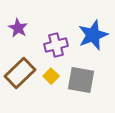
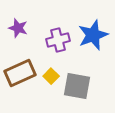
purple star: rotated 12 degrees counterclockwise
purple cross: moved 2 px right, 5 px up
brown rectangle: rotated 20 degrees clockwise
gray square: moved 4 px left, 6 px down
